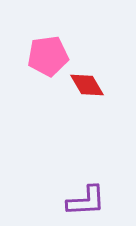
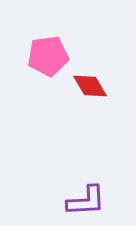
red diamond: moved 3 px right, 1 px down
